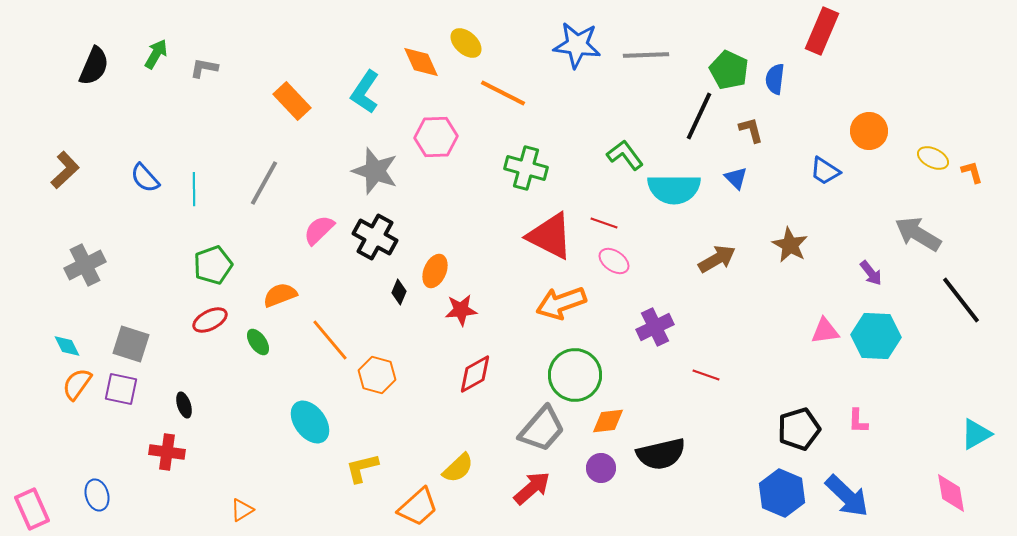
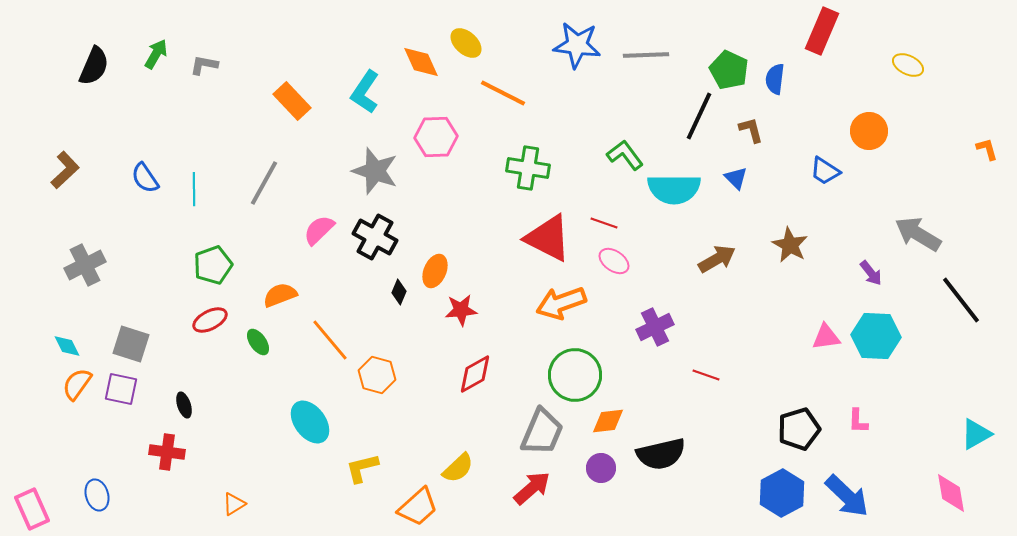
gray L-shape at (204, 68): moved 3 px up
yellow ellipse at (933, 158): moved 25 px left, 93 px up
green cross at (526, 168): moved 2 px right; rotated 6 degrees counterclockwise
orange L-shape at (972, 172): moved 15 px right, 23 px up
blue semicircle at (145, 178): rotated 8 degrees clockwise
red triangle at (550, 236): moved 2 px left, 2 px down
pink triangle at (825, 331): moved 1 px right, 6 px down
gray trapezoid at (542, 429): moved 3 px down; rotated 18 degrees counterclockwise
blue hexagon at (782, 493): rotated 9 degrees clockwise
orange triangle at (242, 510): moved 8 px left, 6 px up
